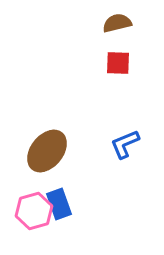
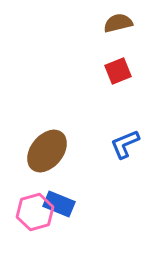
brown semicircle: moved 1 px right
red square: moved 8 px down; rotated 24 degrees counterclockwise
blue rectangle: rotated 48 degrees counterclockwise
pink hexagon: moved 1 px right, 1 px down
